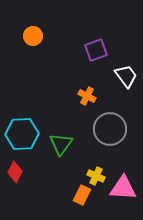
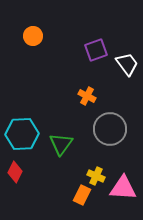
white trapezoid: moved 1 px right, 12 px up
